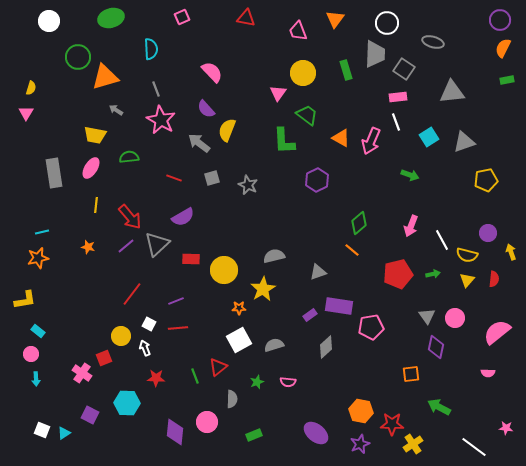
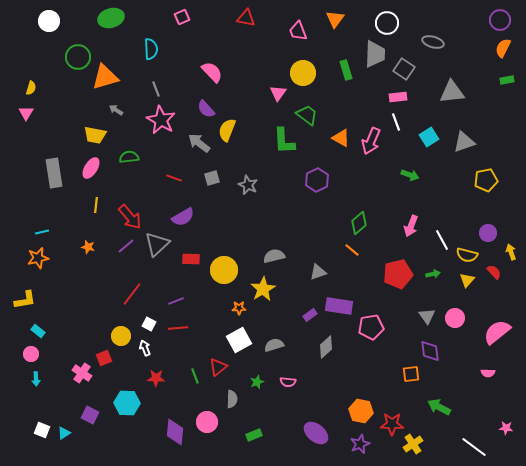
red semicircle at (494, 279): moved 7 px up; rotated 49 degrees counterclockwise
purple diamond at (436, 347): moved 6 px left, 4 px down; rotated 20 degrees counterclockwise
